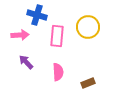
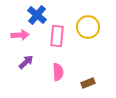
blue cross: rotated 24 degrees clockwise
purple arrow: rotated 91 degrees clockwise
